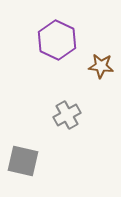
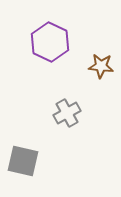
purple hexagon: moved 7 px left, 2 px down
gray cross: moved 2 px up
